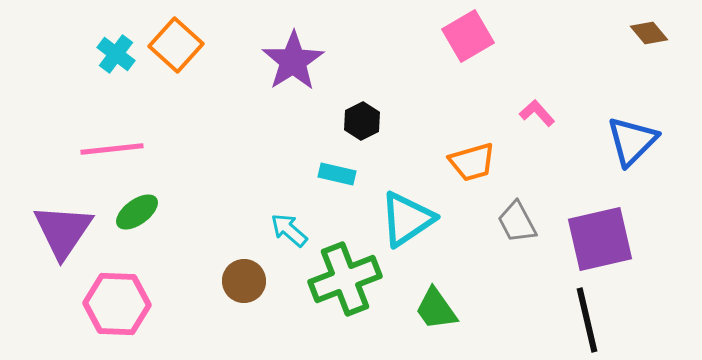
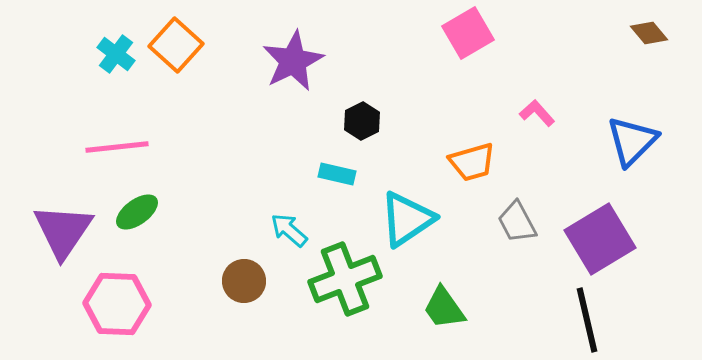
pink square: moved 3 px up
purple star: rotated 6 degrees clockwise
pink line: moved 5 px right, 2 px up
purple square: rotated 18 degrees counterclockwise
green trapezoid: moved 8 px right, 1 px up
